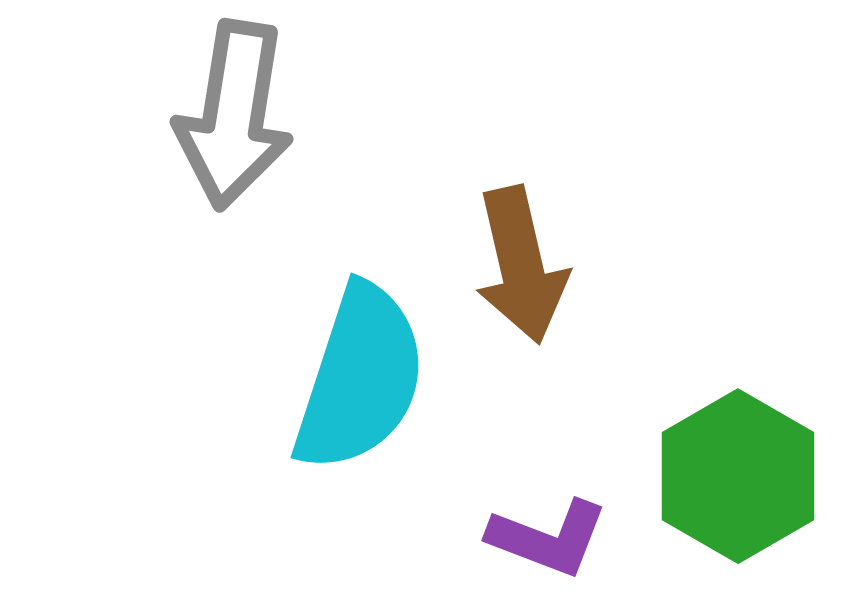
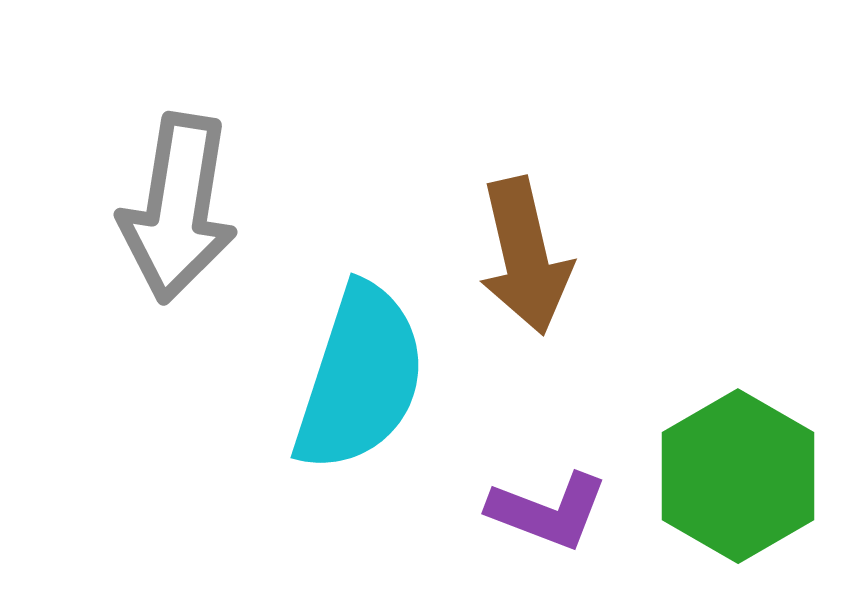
gray arrow: moved 56 px left, 93 px down
brown arrow: moved 4 px right, 9 px up
purple L-shape: moved 27 px up
